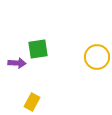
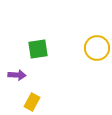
yellow circle: moved 9 px up
purple arrow: moved 12 px down
